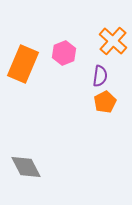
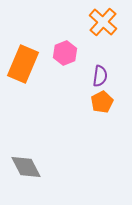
orange cross: moved 10 px left, 19 px up
pink hexagon: moved 1 px right
orange pentagon: moved 3 px left
